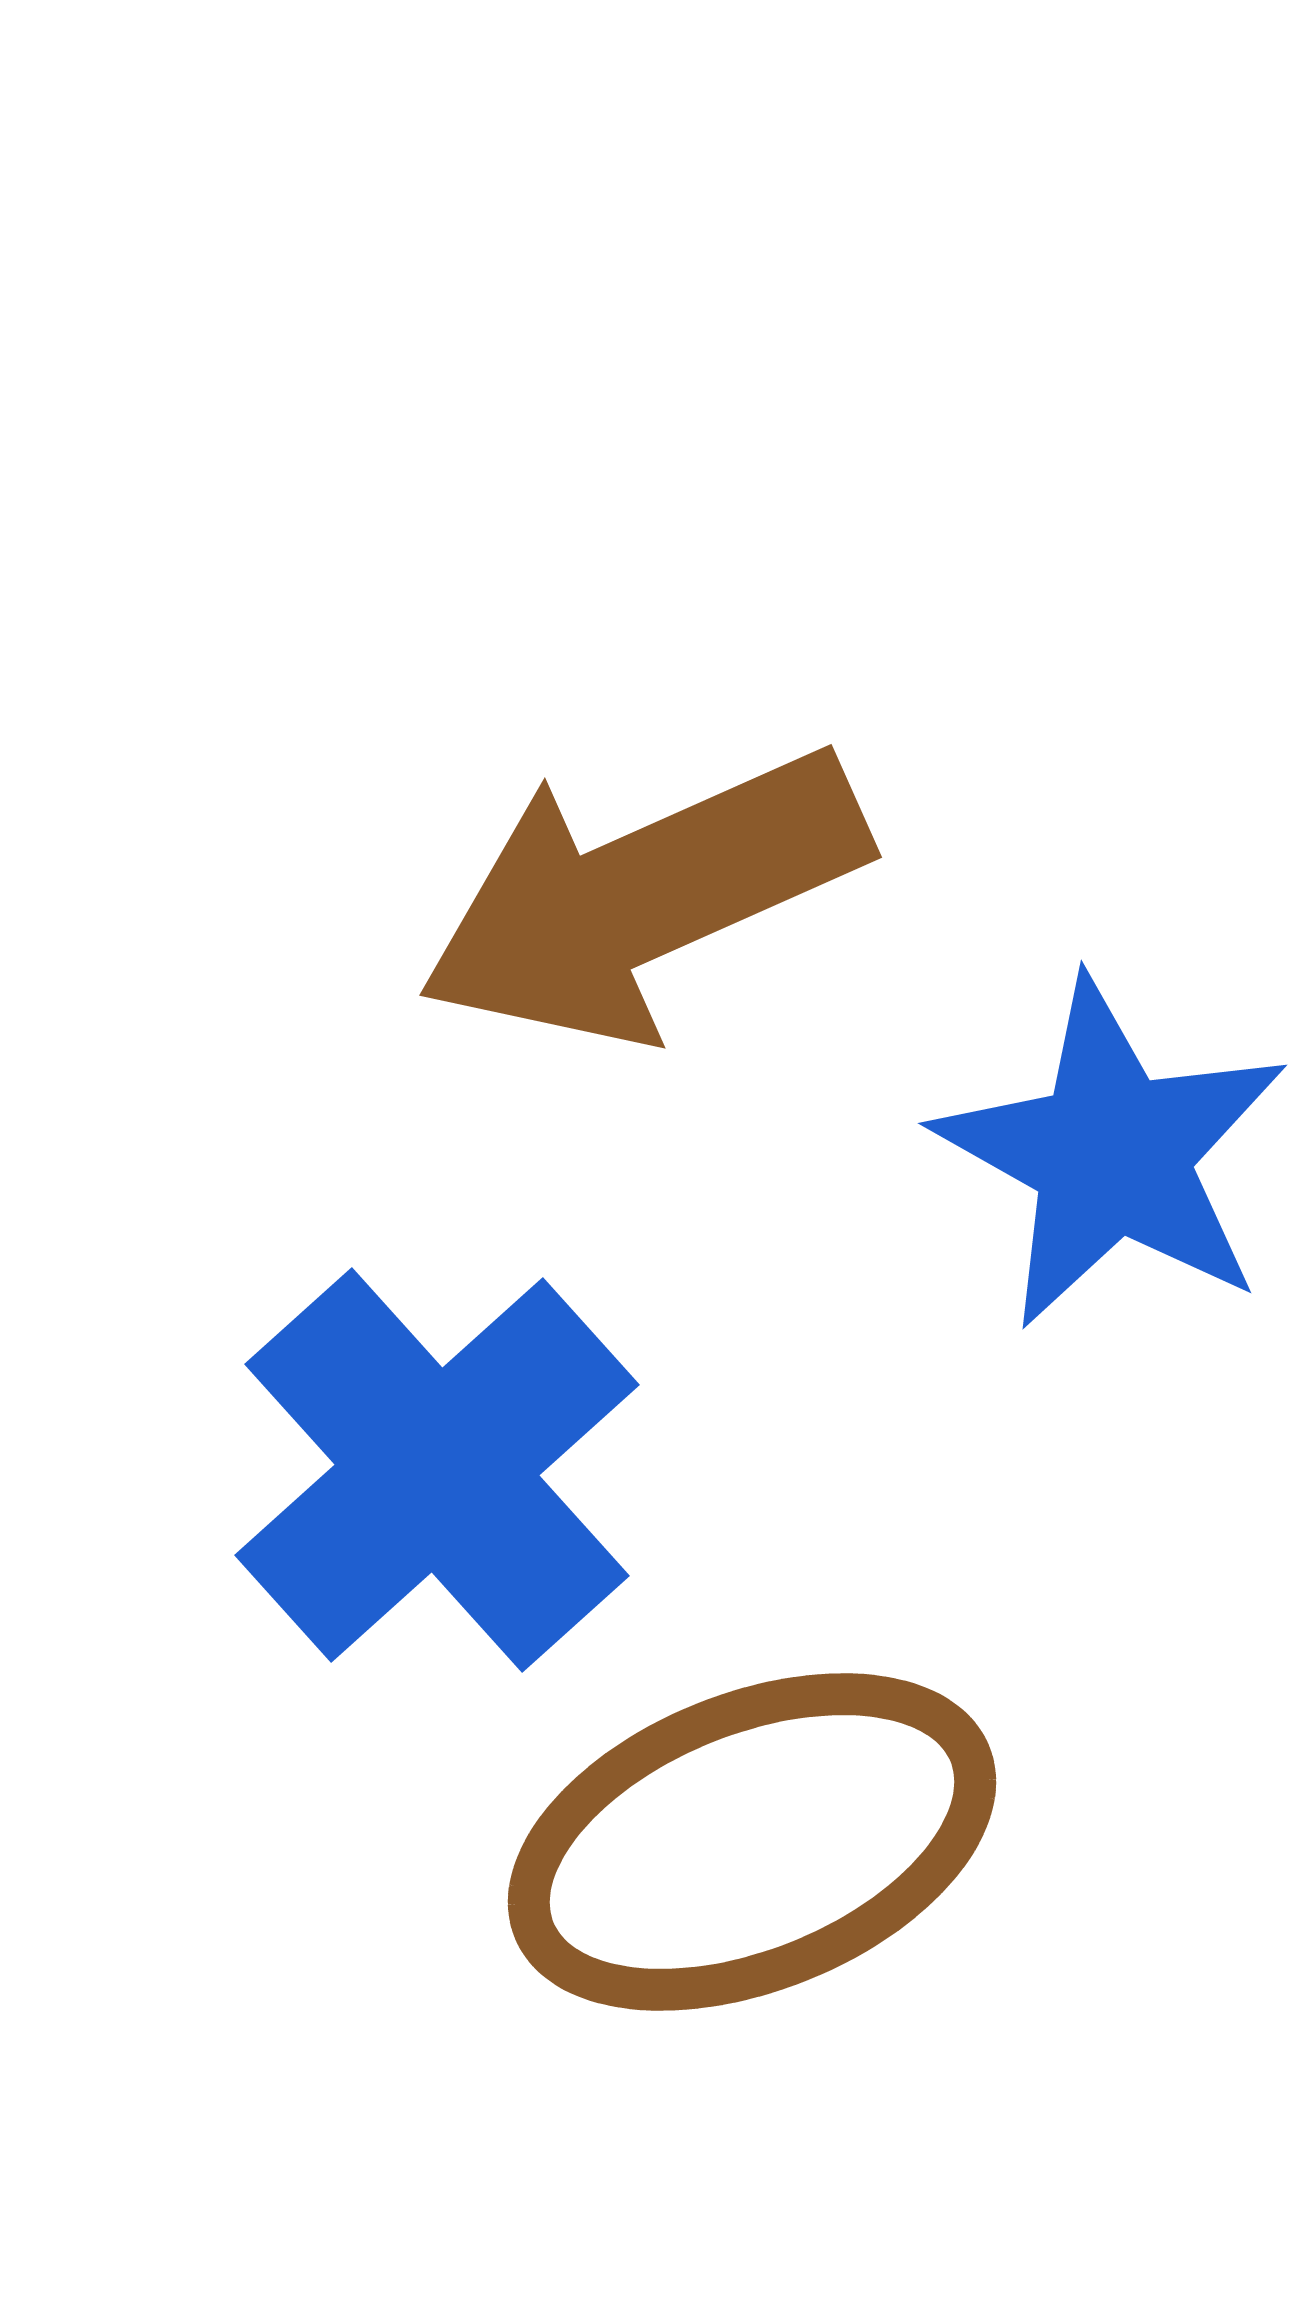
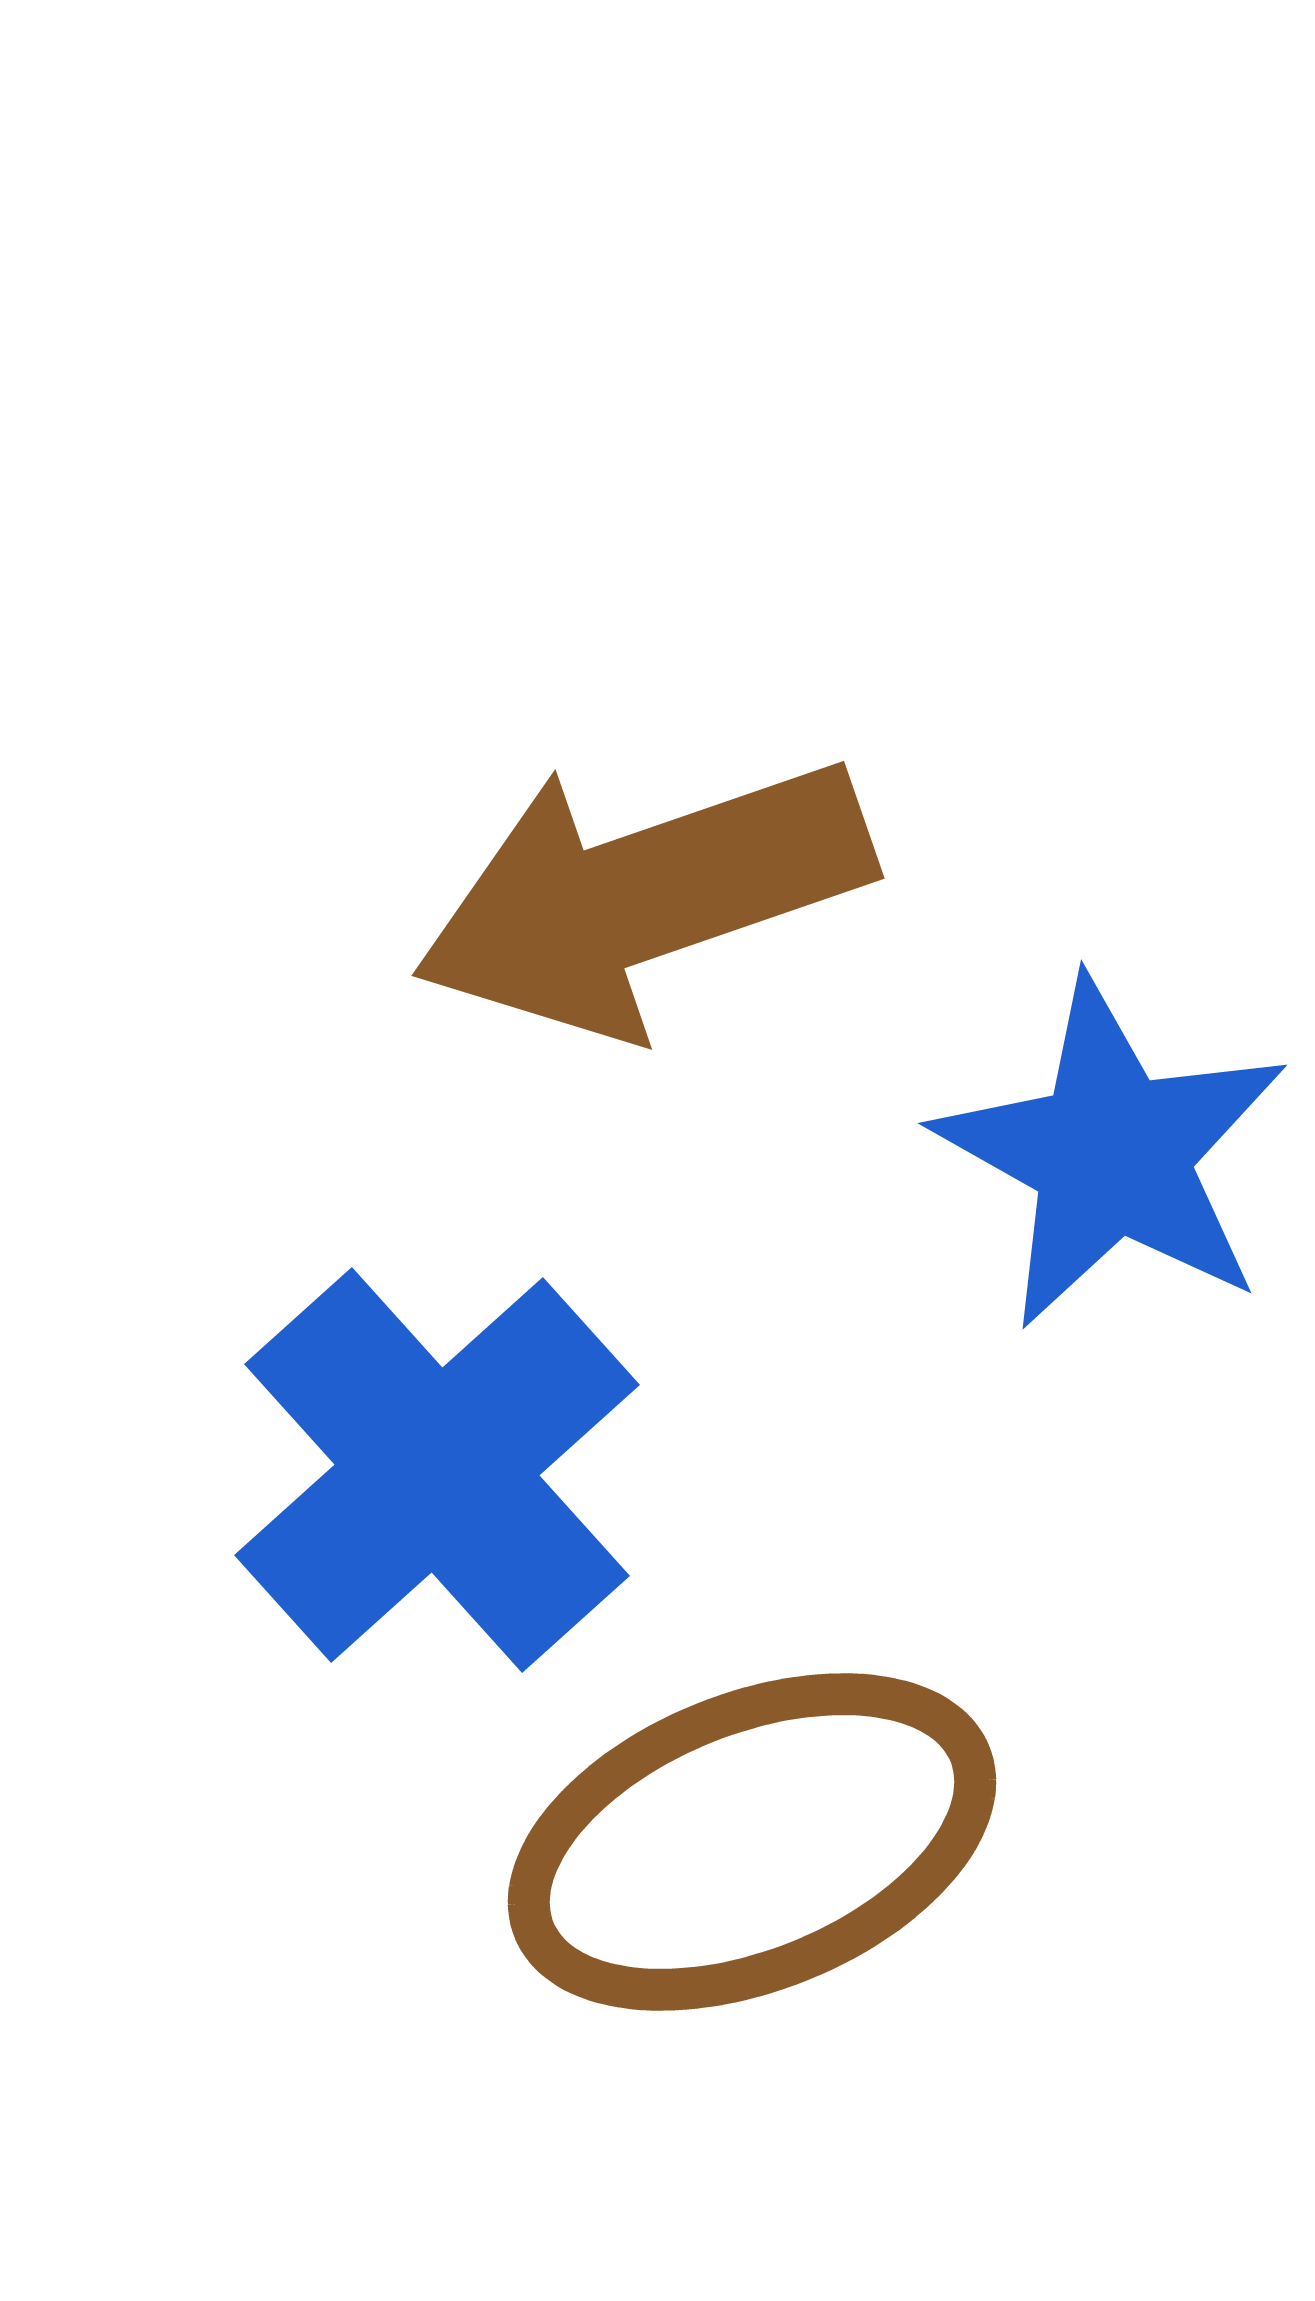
brown arrow: rotated 5 degrees clockwise
